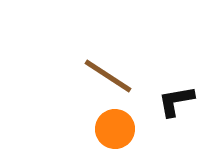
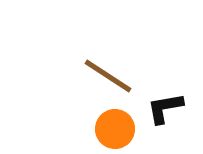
black L-shape: moved 11 px left, 7 px down
